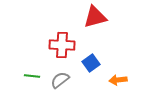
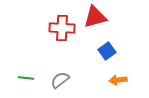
red cross: moved 17 px up
blue square: moved 16 px right, 12 px up
green line: moved 6 px left, 2 px down
